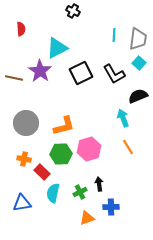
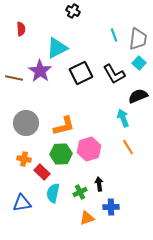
cyan line: rotated 24 degrees counterclockwise
